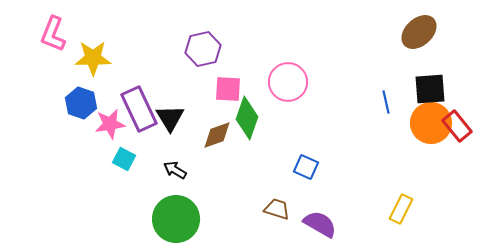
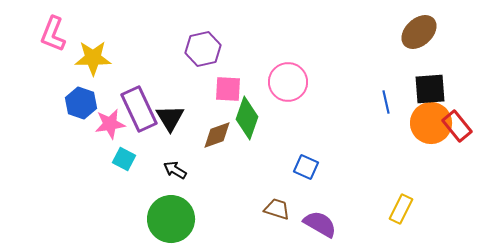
green circle: moved 5 px left
